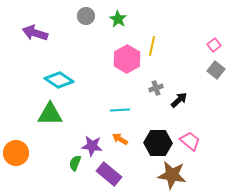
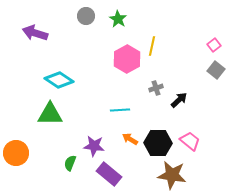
orange arrow: moved 10 px right
purple star: moved 2 px right
green semicircle: moved 5 px left
